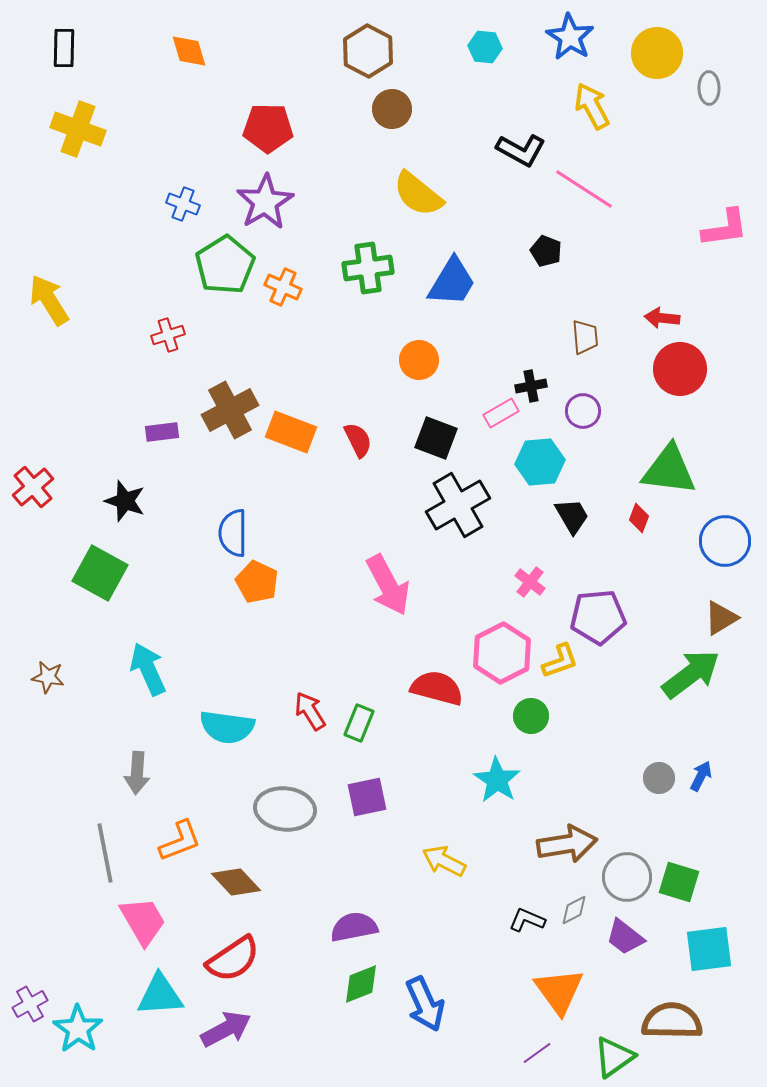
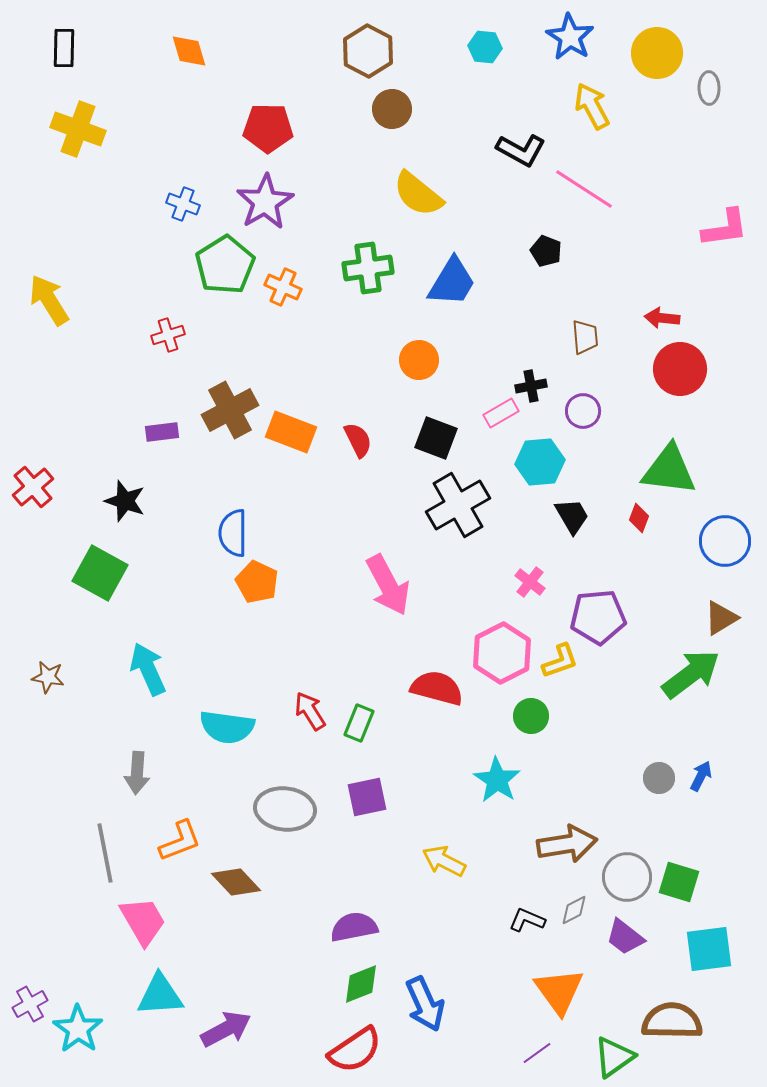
red semicircle at (233, 959): moved 122 px right, 91 px down
